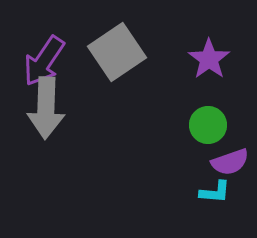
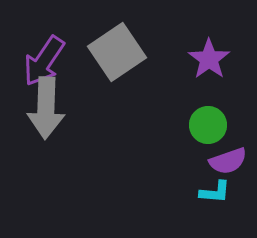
purple semicircle: moved 2 px left, 1 px up
